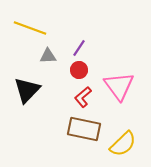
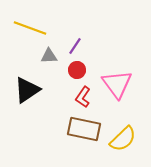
purple line: moved 4 px left, 2 px up
gray triangle: moved 1 px right
red circle: moved 2 px left
pink triangle: moved 2 px left, 2 px up
black triangle: rotated 12 degrees clockwise
red L-shape: rotated 15 degrees counterclockwise
yellow semicircle: moved 5 px up
